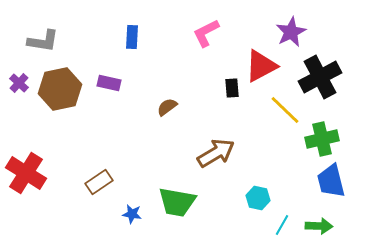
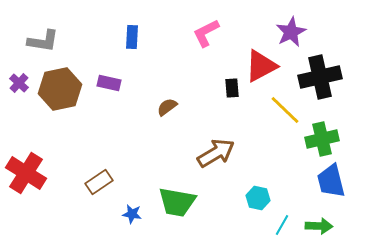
black cross: rotated 15 degrees clockwise
